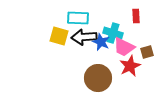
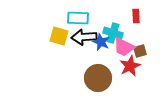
brown square: moved 7 px left, 1 px up
